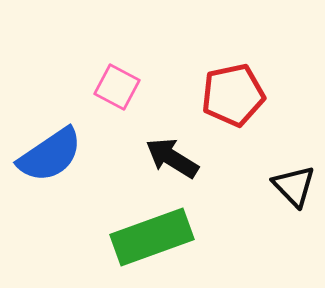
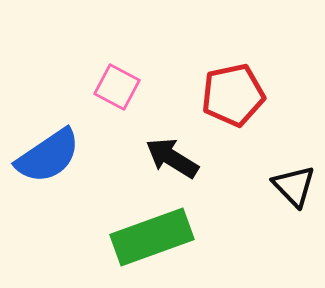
blue semicircle: moved 2 px left, 1 px down
